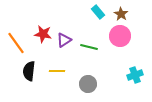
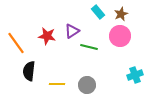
brown star: rotated 16 degrees clockwise
red star: moved 4 px right, 2 px down
purple triangle: moved 8 px right, 9 px up
yellow line: moved 13 px down
gray circle: moved 1 px left, 1 px down
